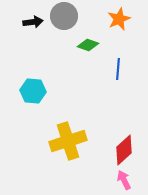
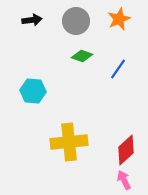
gray circle: moved 12 px right, 5 px down
black arrow: moved 1 px left, 2 px up
green diamond: moved 6 px left, 11 px down
blue line: rotated 30 degrees clockwise
yellow cross: moved 1 px right, 1 px down; rotated 12 degrees clockwise
red diamond: moved 2 px right
